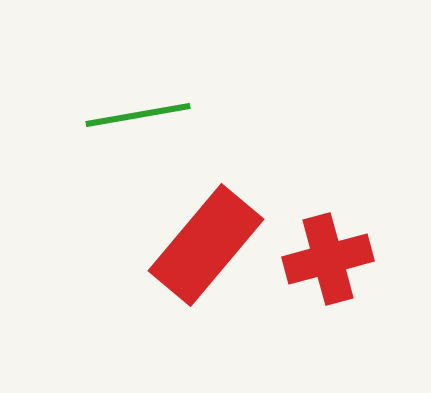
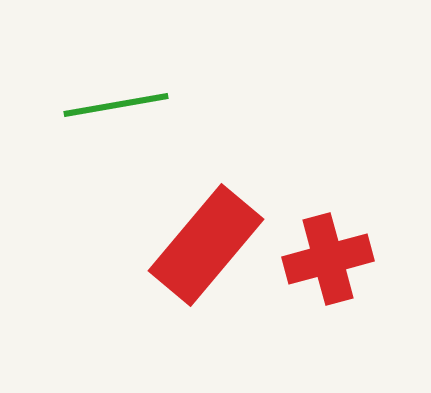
green line: moved 22 px left, 10 px up
